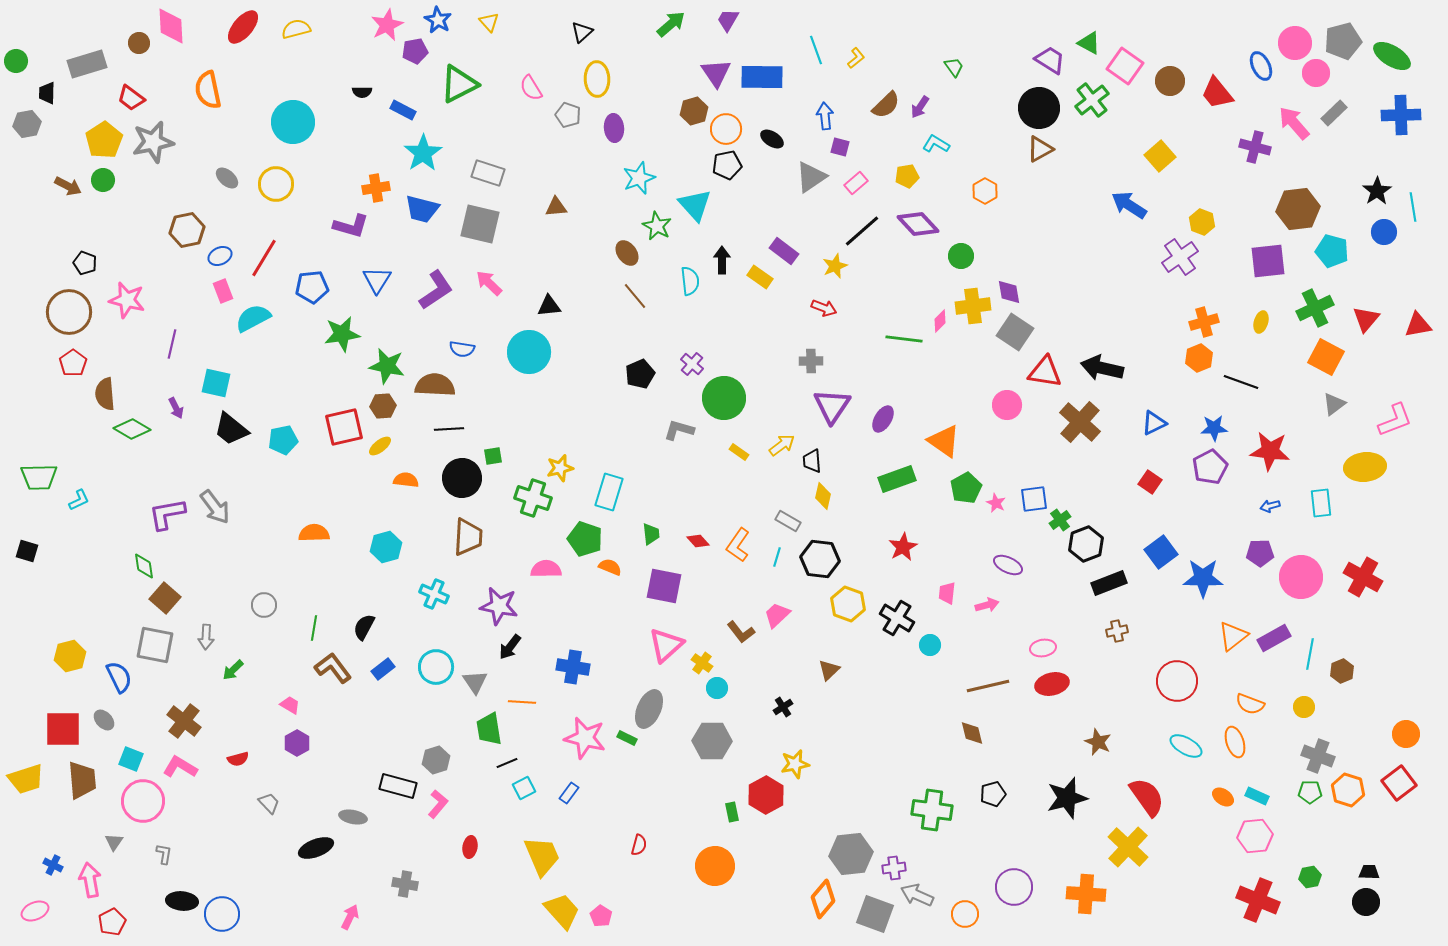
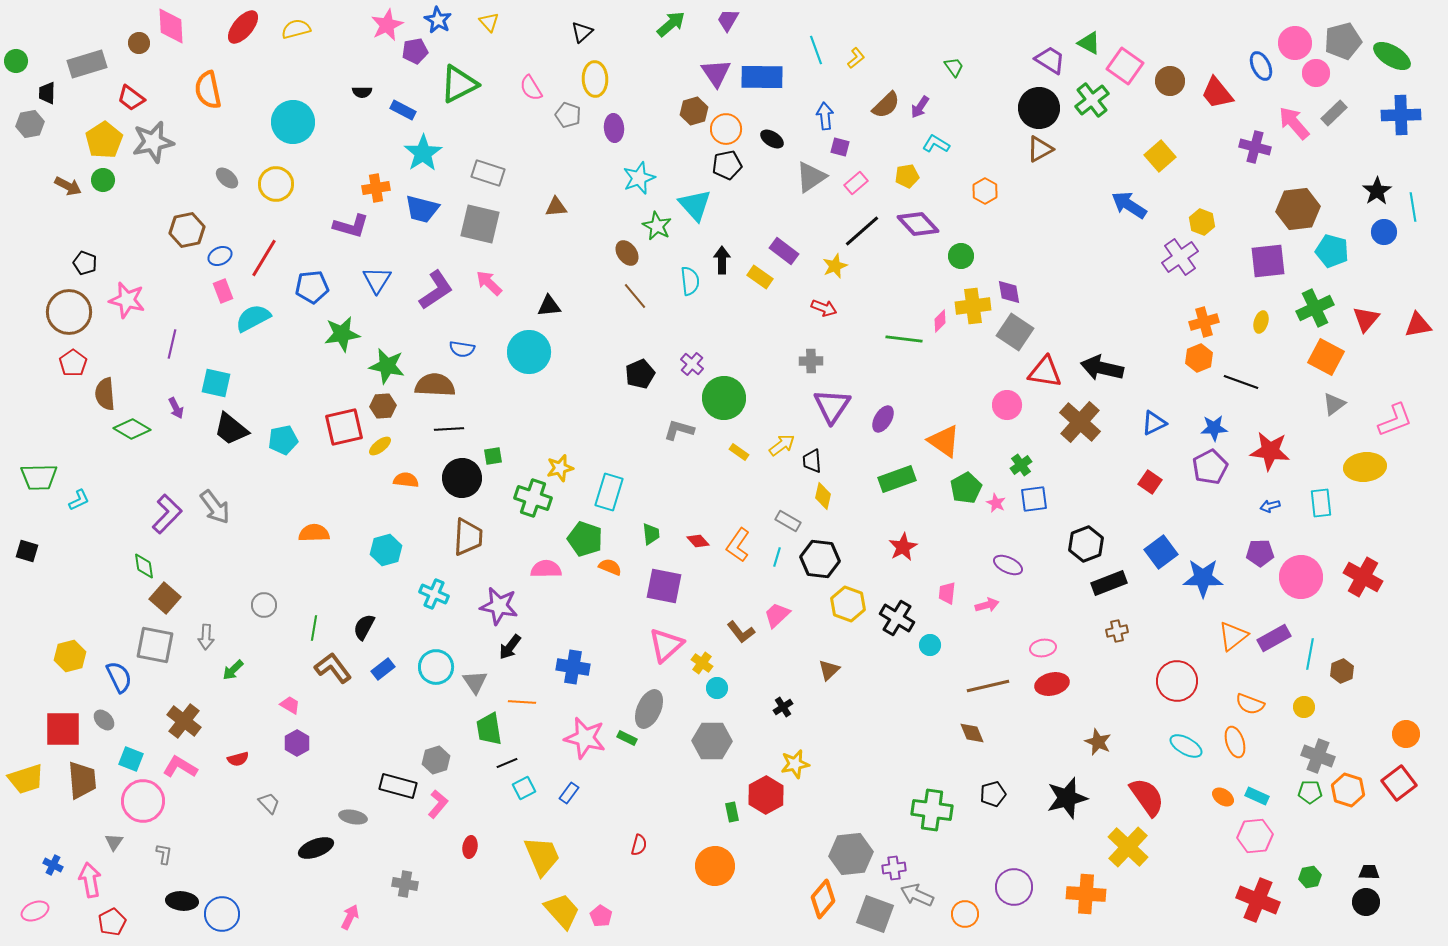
yellow ellipse at (597, 79): moved 2 px left
gray hexagon at (27, 124): moved 3 px right
purple L-shape at (167, 514): rotated 144 degrees clockwise
green cross at (1060, 520): moved 39 px left, 55 px up
cyan hexagon at (386, 547): moved 3 px down
brown diamond at (972, 733): rotated 8 degrees counterclockwise
